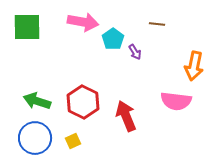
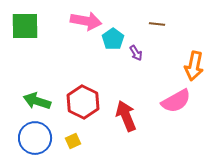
pink arrow: moved 3 px right, 1 px up
green square: moved 2 px left, 1 px up
purple arrow: moved 1 px right, 1 px down
pink semicircle: rotated 36 degrees counterclockwise
